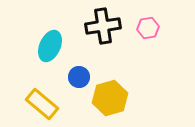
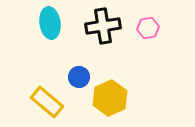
cyan ellipse: moved 23 px up; rotated 32 degrees counterclockwise
yellow hexagon: rotated 8 degrees counterclockwise
yellow rectangle: moved 5 px right, 2 px up
